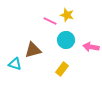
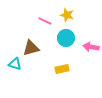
pink line: moved 5 px left
cyan circle: moved 2 px up
brown triangle: moved 2 px left, 2 px up
yellow rectangle: rotated 40 degrees clockwise
